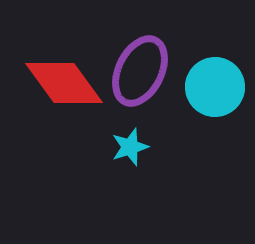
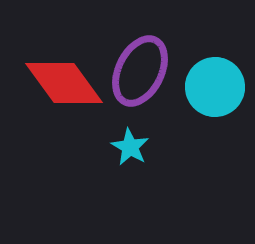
cyan star: rotated 24 degrees counterclockwise
